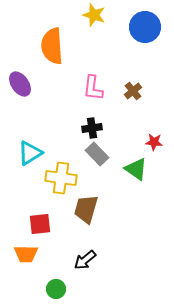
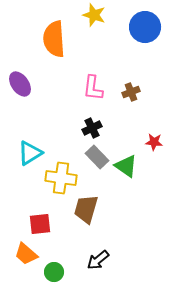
orange semicircle: moved 2 px right, 7 px up
brown cross: moved 2 px left, 1 px down; rotated 18 degrees clockwise
black cross: rotated 18 degrees counterclockwise
gray rectangle: moved 3 px down
green triangle: moved 10 px left, 3 px up
orange trapezoid: rotated 40 degrees clockwise
black arrow: moved 13 px right
green circle: moved 2 px left, 17 px up
